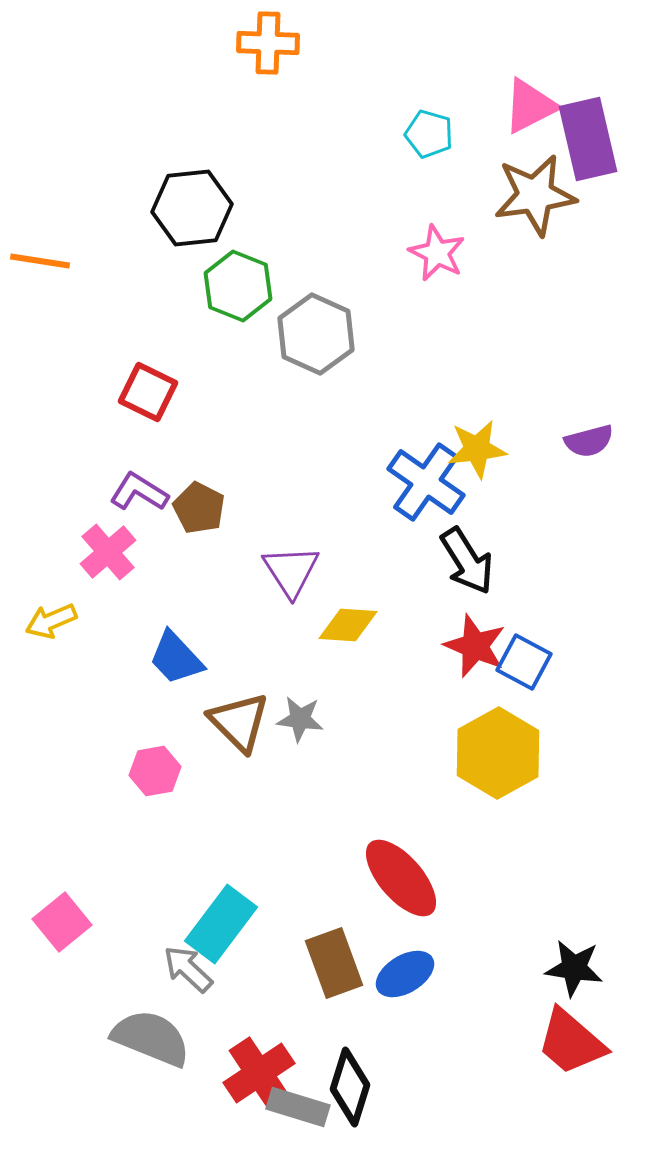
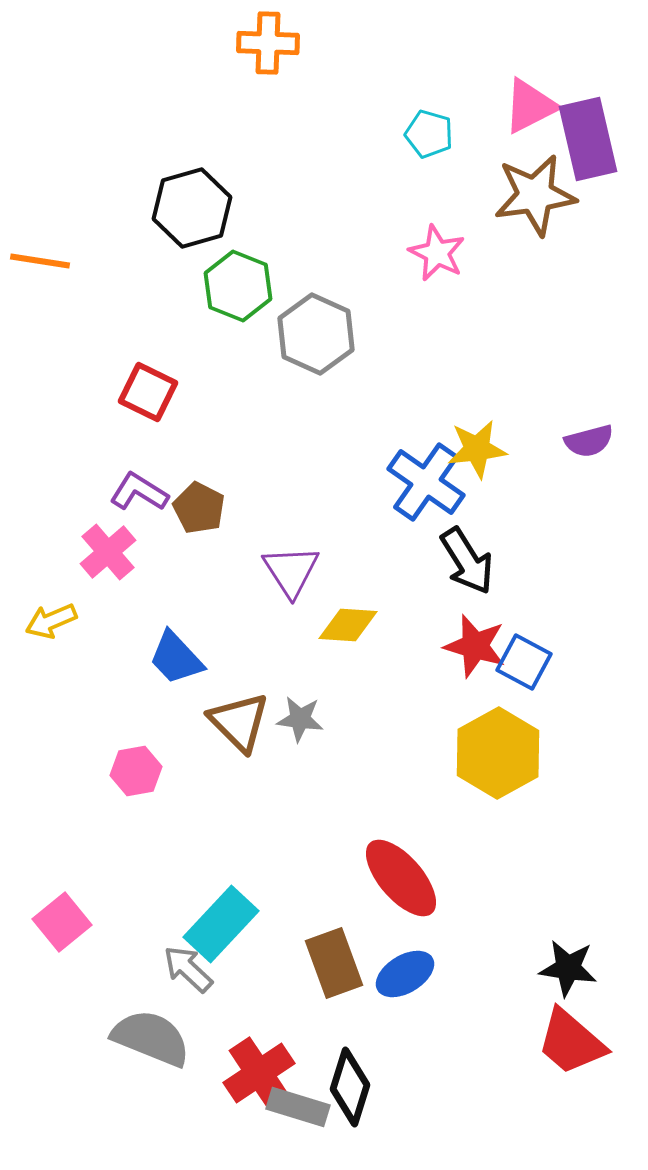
black hexagon: rotated 10 degrees counterclockwise
red star: rotated 6 degrees counterclockwise
pink hexagon: moved 19 px left
cyan rectangle: rotated 6 degrees clockwise
black star: moved 6 px left
